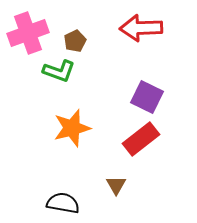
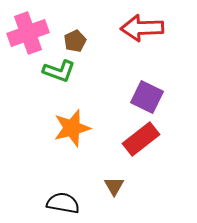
red arrow: moved 1 px right
brown triangle: moved 2 px left, 1 px down
